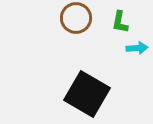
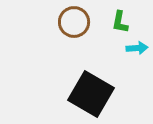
brown circle: moved 2 px left, 4 px down
black square: moved 4 px right
